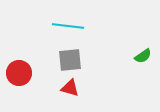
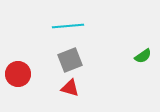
cyan line: rotated 12 degrees counterclockwise
gray square: rotated 15 degrees counterclockwise
red circle: moved 1 px left, 1 px down
